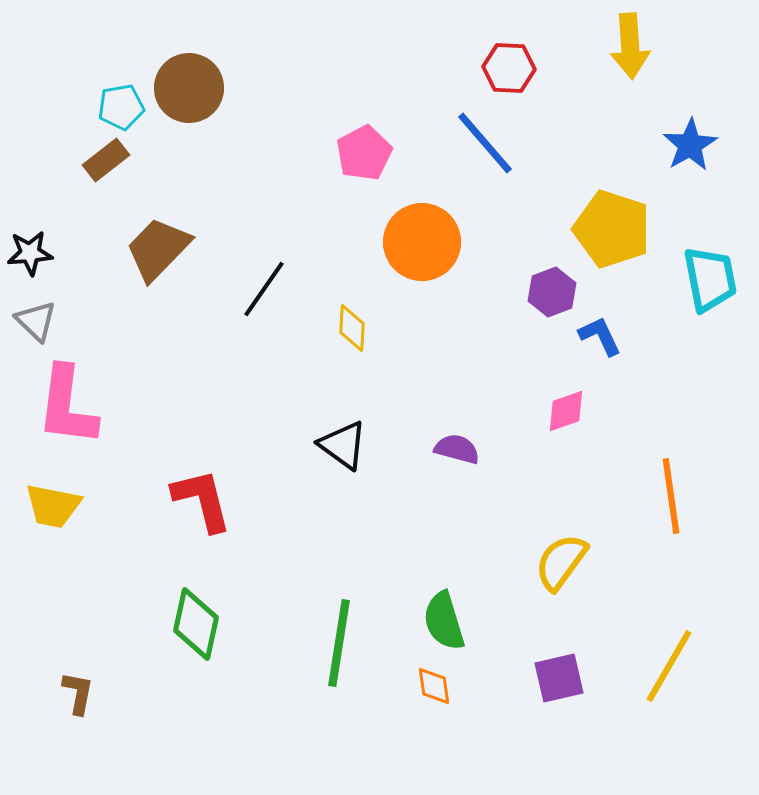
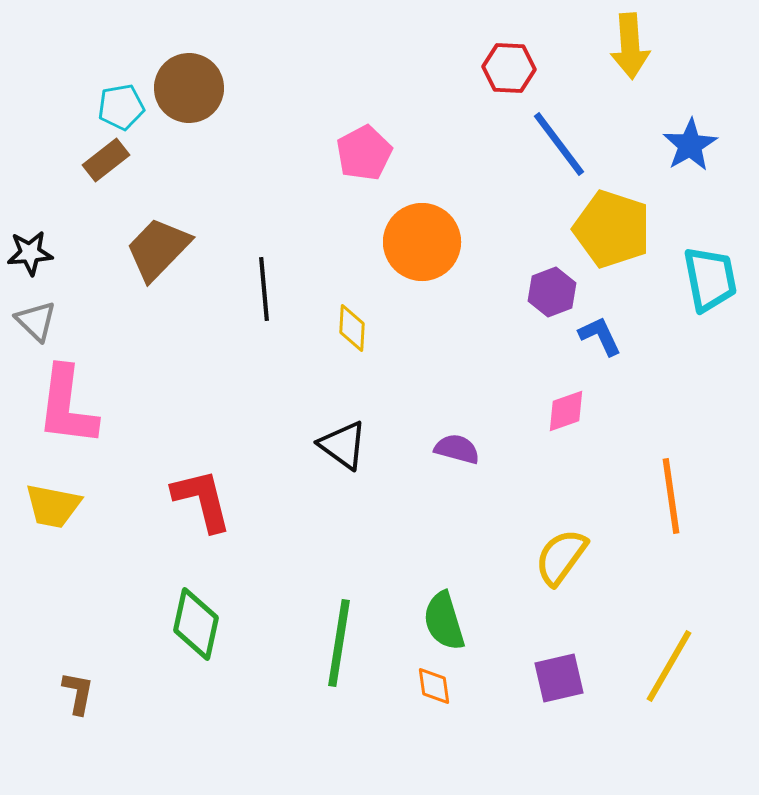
blue line: moved 74 px right, 1 px down; rotated 4 degrees clockwise
black line: rotated 40 degrees counterclockwise
yellow semicircle: moved 5 px up
